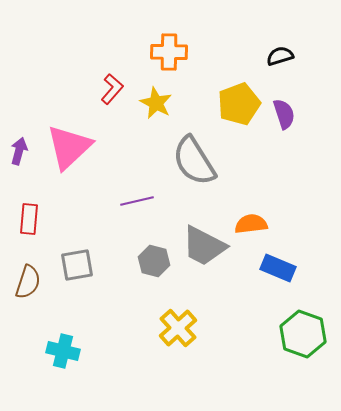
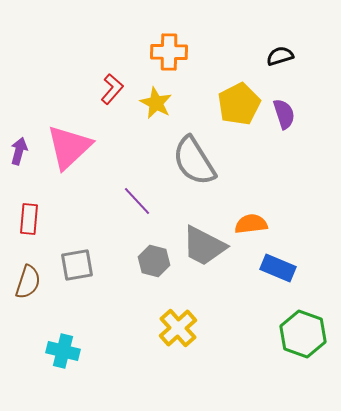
yellow pentagon: rotated 6 degrees counterclockwise
purple line: rotated 60 degrees clockwise
